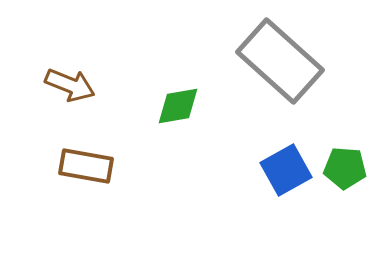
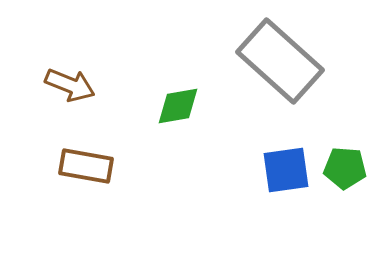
blue square: rotated 21 degrees clockwise
